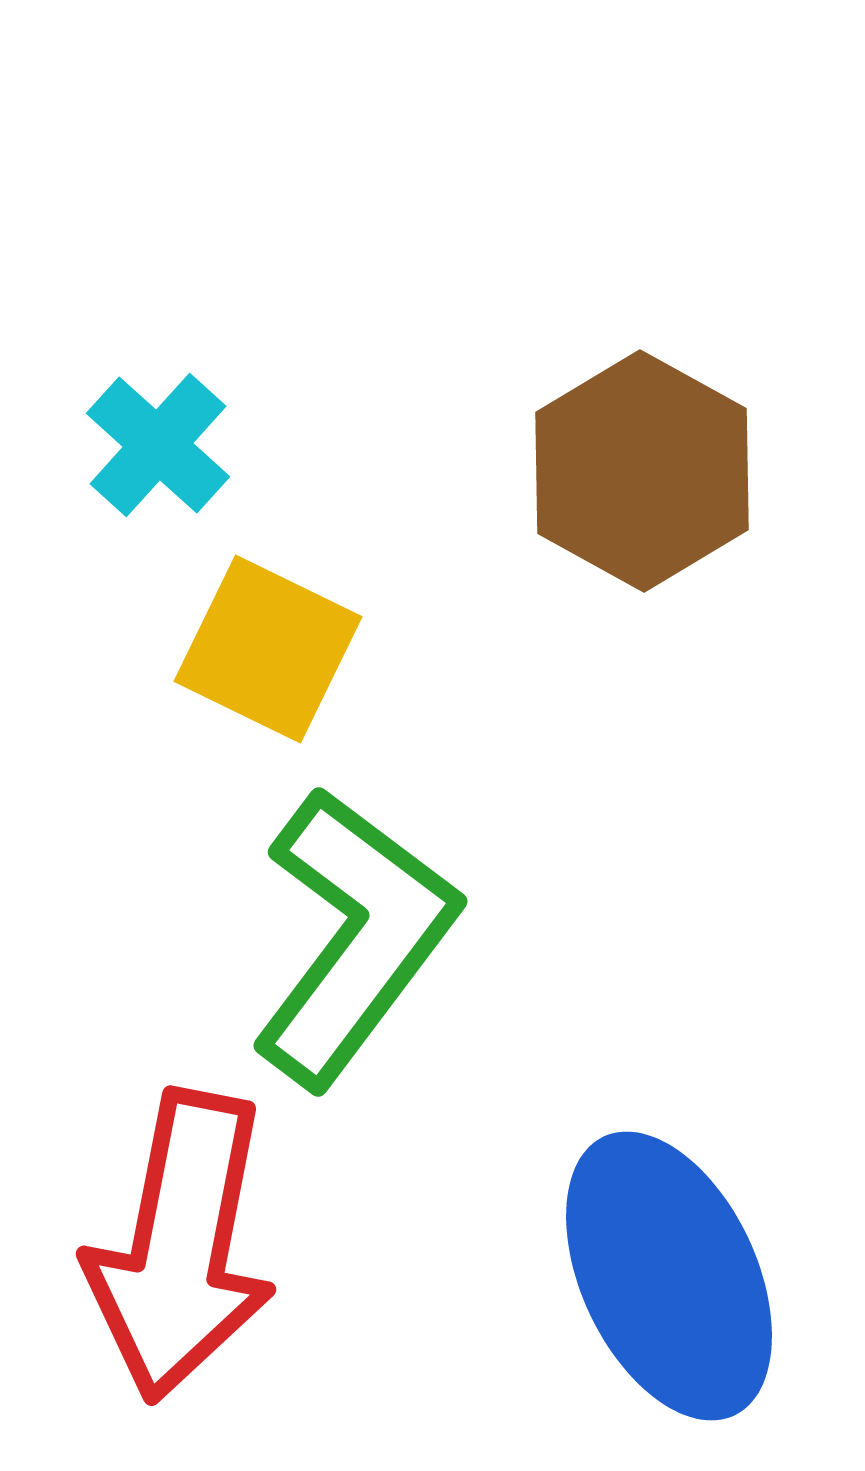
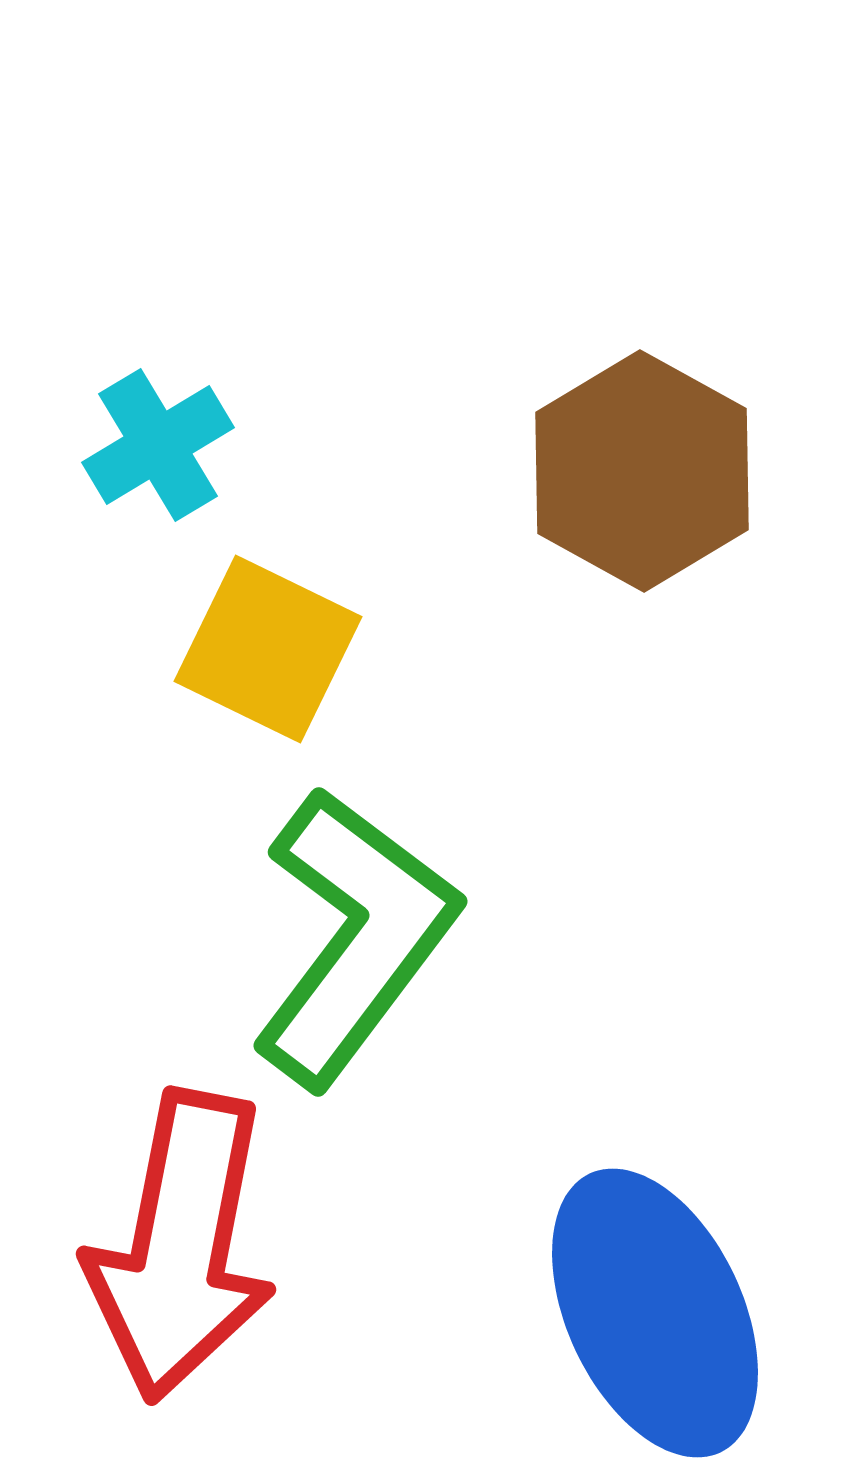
cyan cross: rotated 17 degrees clockwise
blue ellipse: moved 14 px left, 37 px down
